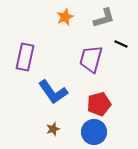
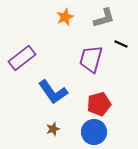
purple rectangle: moved 3 px left, 1 px down; rotated 40 degrees clockwise
